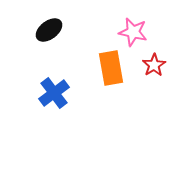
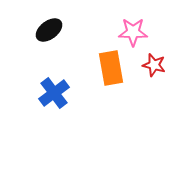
pink star: rotated 12 degrees counterclockwise
red star: rotated 25 degrees counterclockwise
